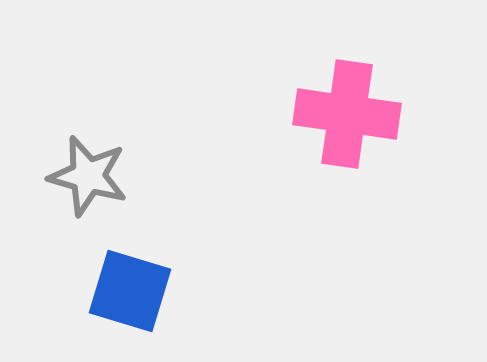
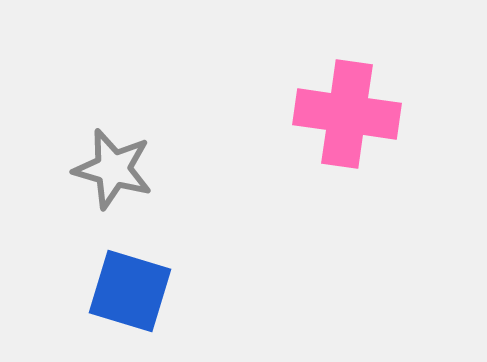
gray star: moved 25 px right, 7 px up
